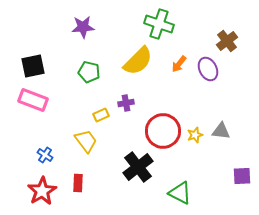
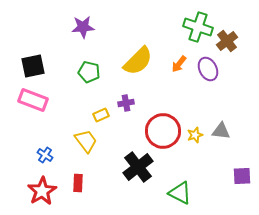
green cross: moved 39 px right, 3 px down
